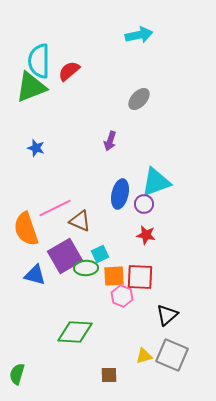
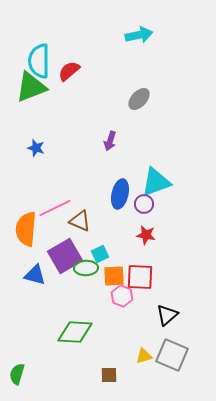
orange semicircle: rotated 24 degrees clockwise
